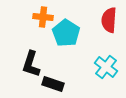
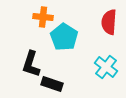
red semicircle: moved 2 px down
cyan pentagon: moved 2 px left, 4 px down
black rectangle: moved 1 px left
